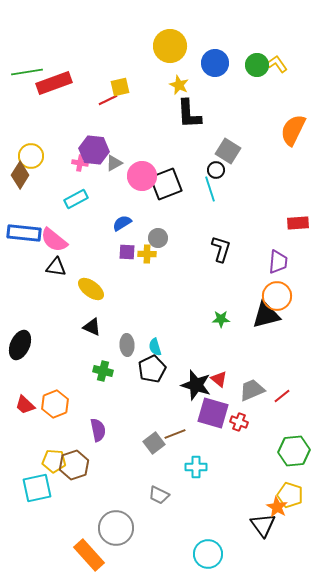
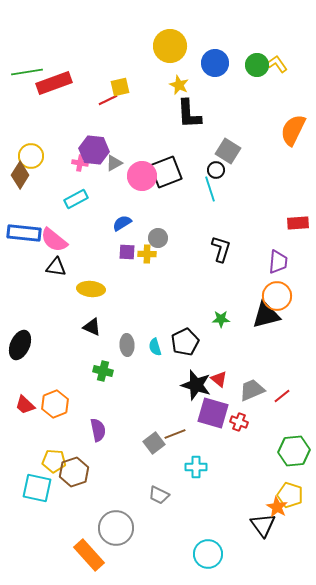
black square at (166, 184): moved 12 px up
yellow ellipse at (91, 289): rotated 32 degrees counterclockwise
black pentagon at (152, 369): moved 33 px right, 27 px up
brown hexagon at (74, 465): moved 7 px down
cyan square at (37, 488): rotated 24 degrees clockwise
